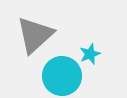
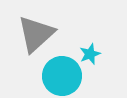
gray triangle: moved 1 px right, 1 px up
